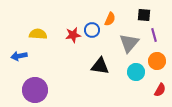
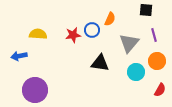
black square: moved 2 px right, 5 px up
black triangle: moved 3 px up
